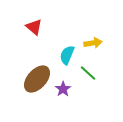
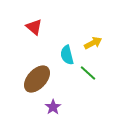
yellow arrow: rotated 18 degrees counterclockwise
cyan semicircle: rotated 36 degrees counterclockwise
purple star: moved 10 px left, 18 px down
